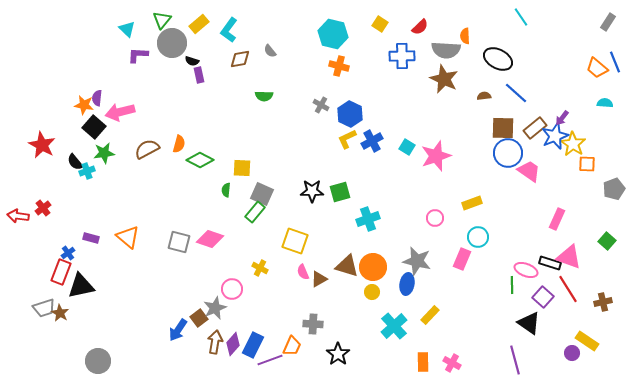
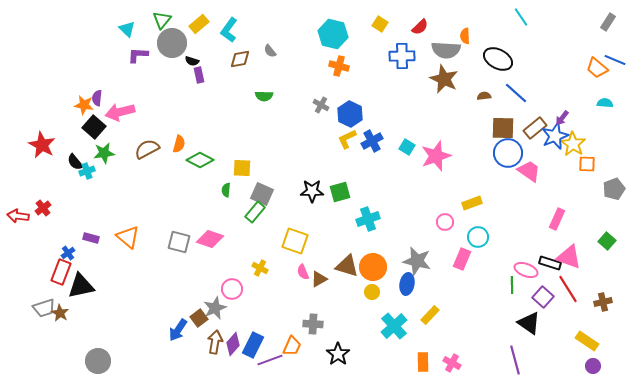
blue line at (615, 62): moved 2 px up; rotated 45 degrees counterclockwise
pink circle at (435, 218): moved 10 px right, 4 px down
purple circle at (572, 353): moved 21 px right, 13 px down
